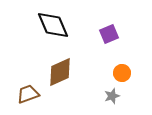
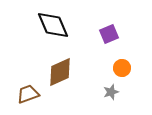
orange circle: moved 5 px up
gray star: moved 1 px left, 4 px up
